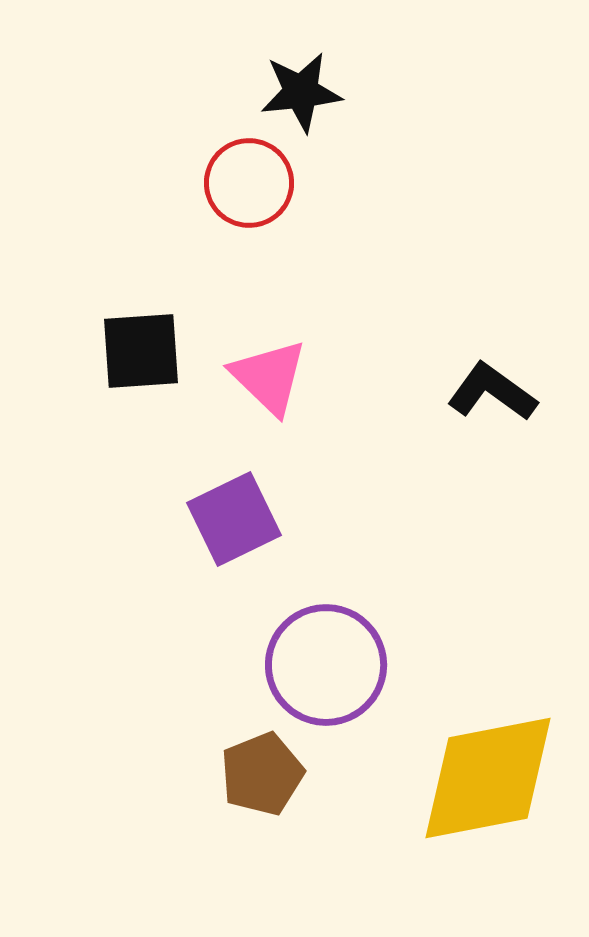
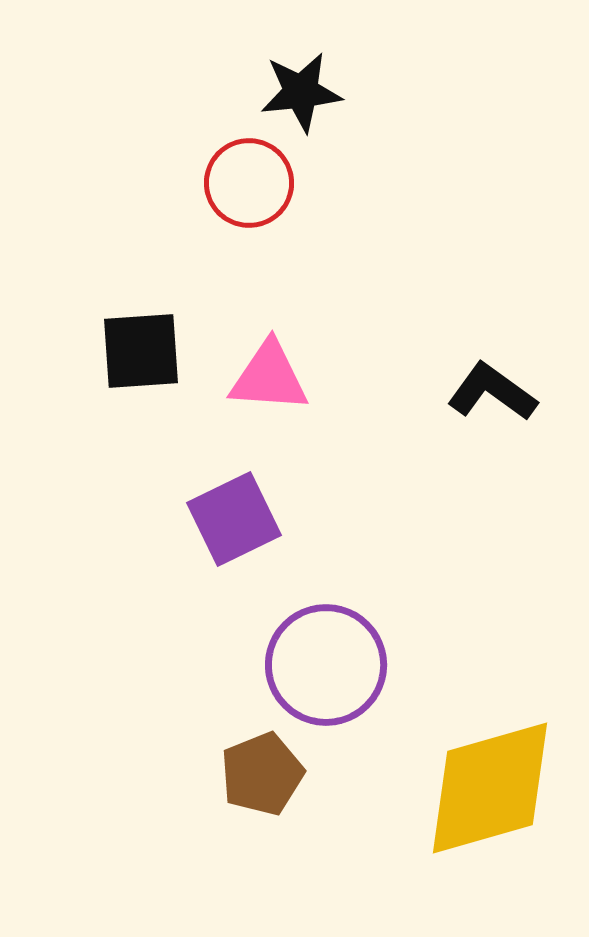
pink triangle: rotated 40 degrees counterclockwise
yellow diamond: moved 2 px right, 10 px down; rotated 5 degrees counterclockwise
